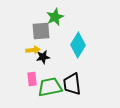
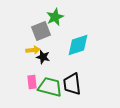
gray square: rotated 18 degrees counterclockwise
cyan diamond: rotated 40 degrees clockwise
black star: rotated 24 degrees clockwise
pink rectangle: moved 3 px down
green trapezoid: rotated 25 degrees clockwise
